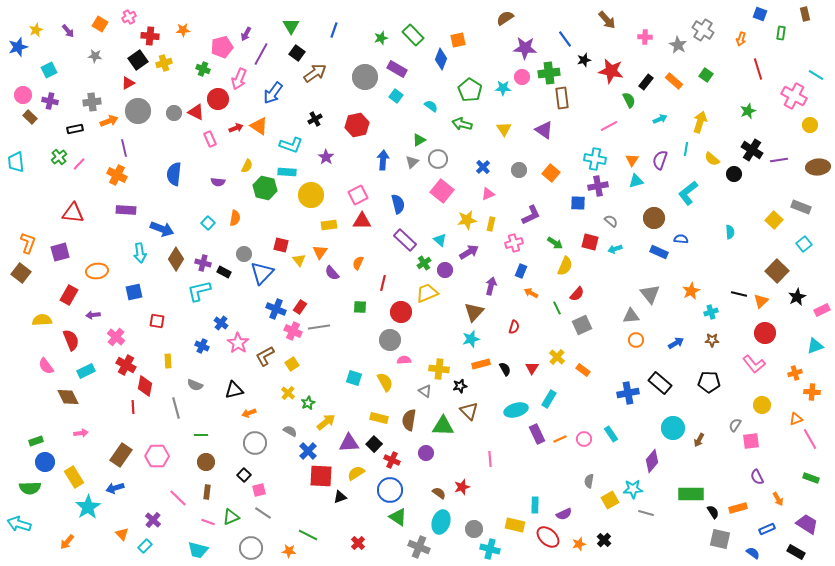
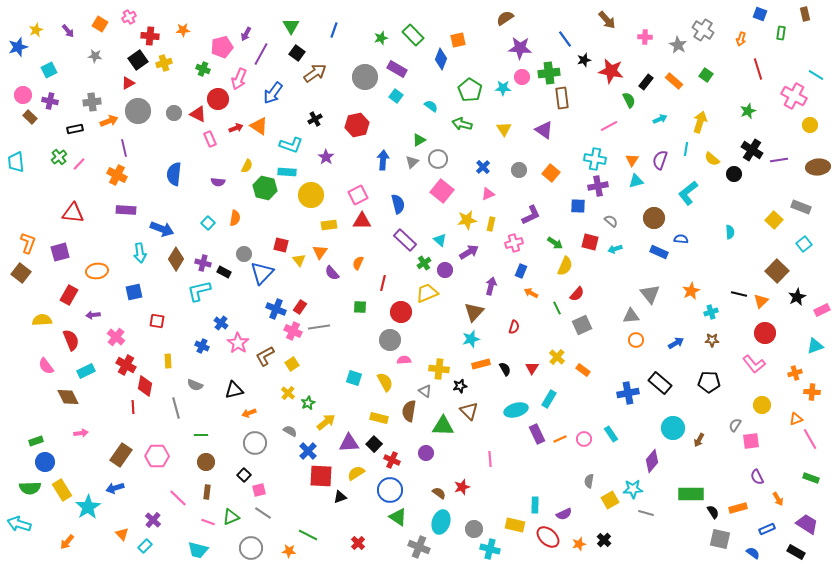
purple star at (525, 48): moved 5 px left
red triangle at (196, 112): moved 2 px right, 2 px down
blue square at (578, 203): moved 3 px down
brown semicircle at (409, 420): moved 9 px up
yellow rectangle at (74, 477): moved 12 px left, 13 px down
